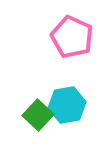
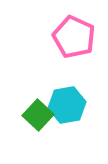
pink pentagon: moved 2 px right
